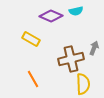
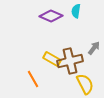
cyan semicircle: rotated 112 degrees clockwise
yellow rectangle: moved 21 px right, 20 px down
gray arrow: rotated 16 degrees clockwise
brown cross: moved 1 px left, 2 px down
yellow semicircle: moved 2 px right; rotated 25 degrees counterclockwise
